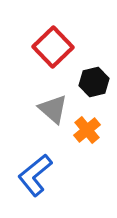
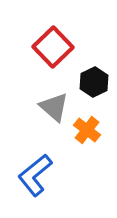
black hexagon: rotated 12 degrees counterclockwise
gray triangle: moved 1 px right, 2 px up
orange cross: rotated 12 degrees counterclockwise
